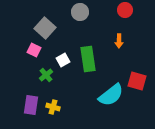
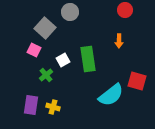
gray circle: moved 10 px left
